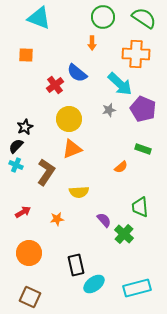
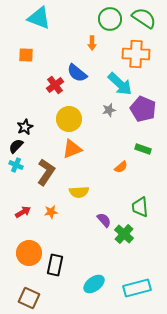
green circle: moved 7 px right, 2 px down
orange star: moved 6 px left, 7 px up
black rectangle: moved 21 px left; rotated 25 degrees clockwise
brown square: moved 1 px left, 1 px down
